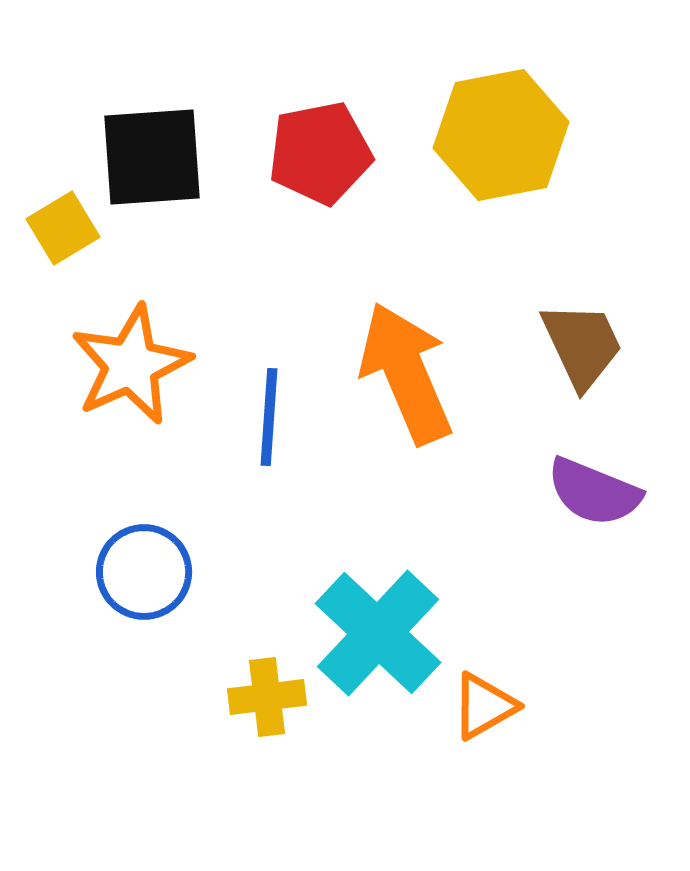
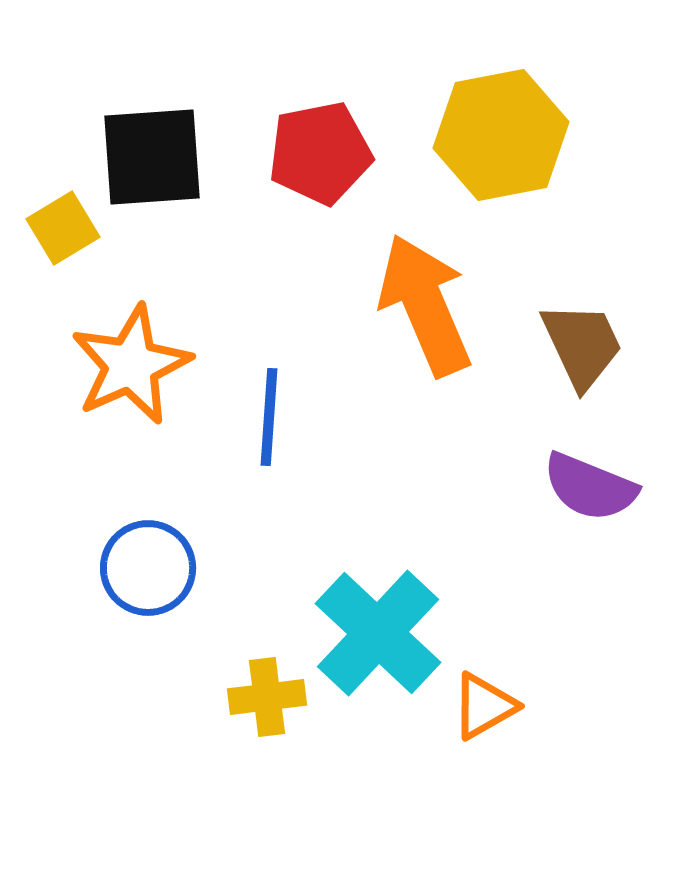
orange arrow: moved 19 px right, 68 px up
purple semicircle: moved 4 px left, 5 px up
blue circle: moved 4 px right, 4 px up
